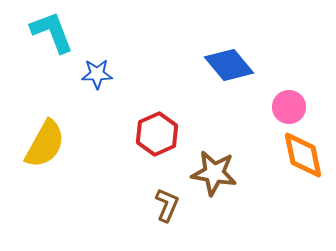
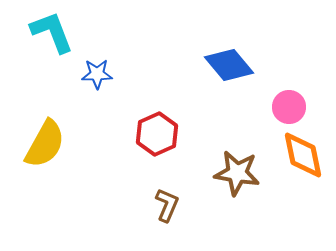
brown star: moved 23 px right
